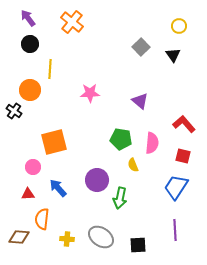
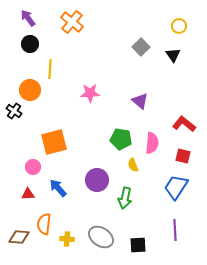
red L-shape: rotated 10 degrees counterclockwise
green arrow: moved 5 px right
orange semicircle: moved 2 px right, 5 px down
